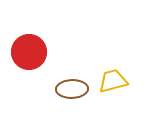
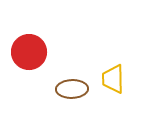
yellow trapezoid: moved 2 px up; rotated 76 degrees counterclockwise
